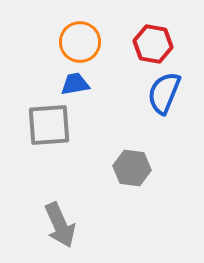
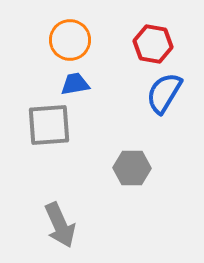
orange circle: moved 10 px left, 2 px up
blue semicircle: rotated 9 degrees clockwise
gray hexagon: rotated 6 degrees counterclockwise
